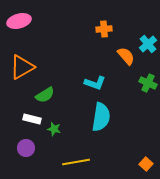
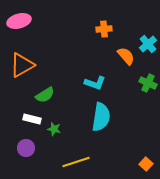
orange triangle: moved 2 px up
yellow line: rotated 8 degrees counterclockwise
